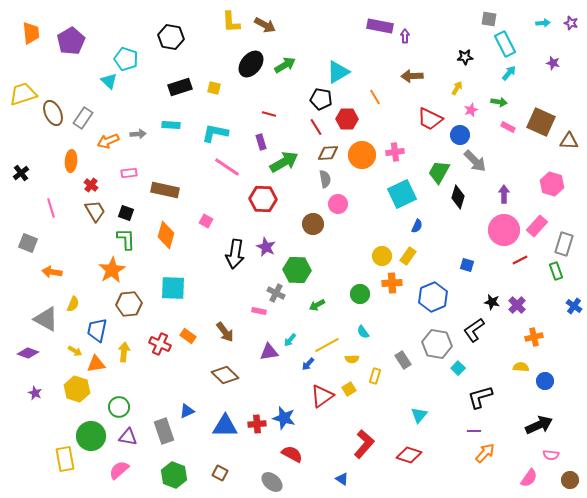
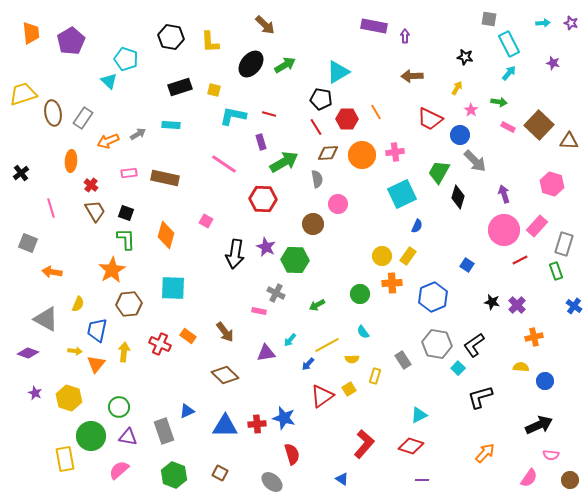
yellow L-shape at (231, 22): moved 21 px left, 20 px down
brown arrow at (265, 25): rotated 15 degrees clockwise
purple rectangle at (380, 26): moved 6 px left
cyan rectangle at (505, 44): moved 4 px right
black star at (465, 57): rotated 14 degrees clockwise
yellow square at (214, 88): moved 2 px down
orange line at (375, 97): moved 1 px right, 15 px down
pink star at (471, 110): rotated 16 degrees counterclockwise
brown ellipse at (53, 113): rotated 15 degrees clockwise
brown square at (541, 122): moved 2 px left, 3 px down; rotated 20 degrees clockwise
cyan L-shape at (215, 133): moved 18 px right, 17 px up
gray arrow at (138, 134): rotated 28 degrees counterclockwise
pink line at (227, 167): moved 3 px left, 3 px up
gray semicircle at (325, 179): moved 8 px left
brown rectangle at (165, 190): moved 12 px up
purple arrow at (504, 194): rotated 18 degrees counterclockwise
blue square at (467, 265): rotated 16 degrees clockwise
green hexagon at (297, 270): moved 2 px left, 10 px up
yellow semicircle at (73, 304): moved 5 px right
black L-shape at (474, 330): moved 15 px down
yellow arrow at (75, 351): rotated 24 degrees counterclockwise
purple triangle at (269, 352): moved 3 px left, 1 px down
orange triangle at (96, 364): rotated 42 degrees counterclockwise
yellow hexagon at (77, 389): moved 8 px left, 9 px down
cyan triangle at (419, 415): rotated 24 degrees clockwise
purple line at (474, 431): moved 52 px left, 49 px down
red semicircle at (292, 454): rotated 45 degrees clockwise
red diamond at (409, 455): moved 2 px right, 9 px up
